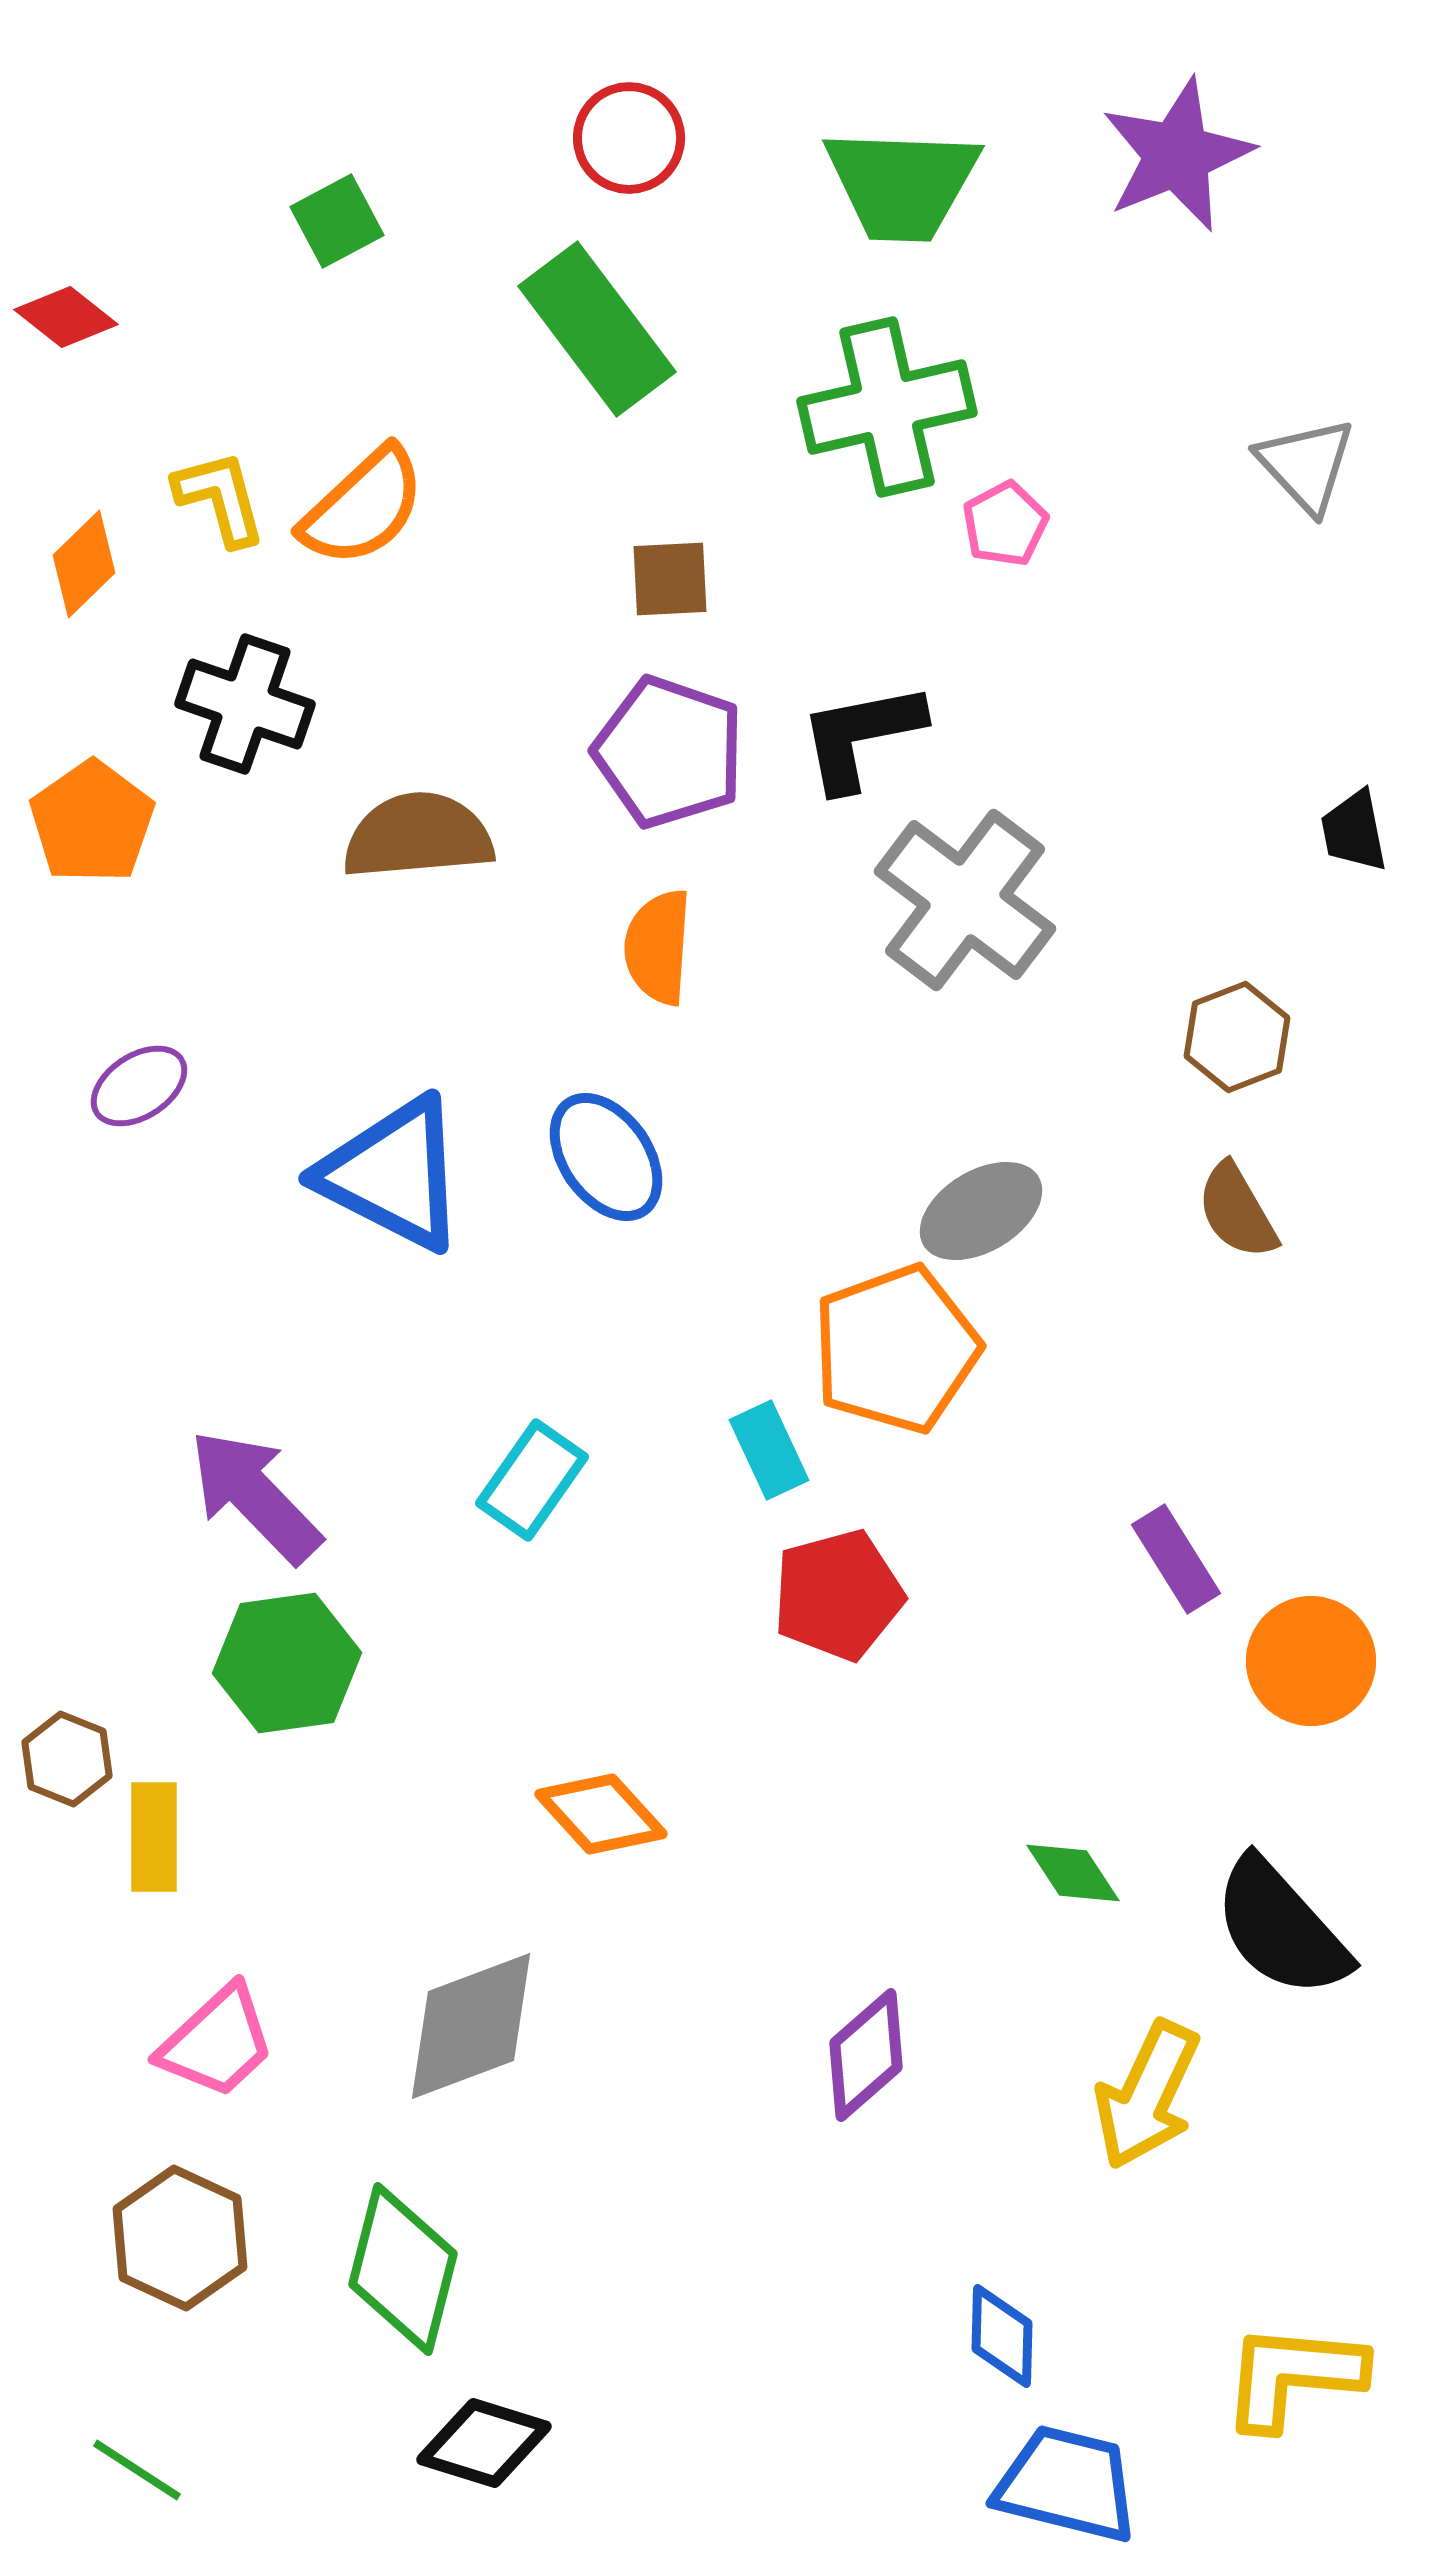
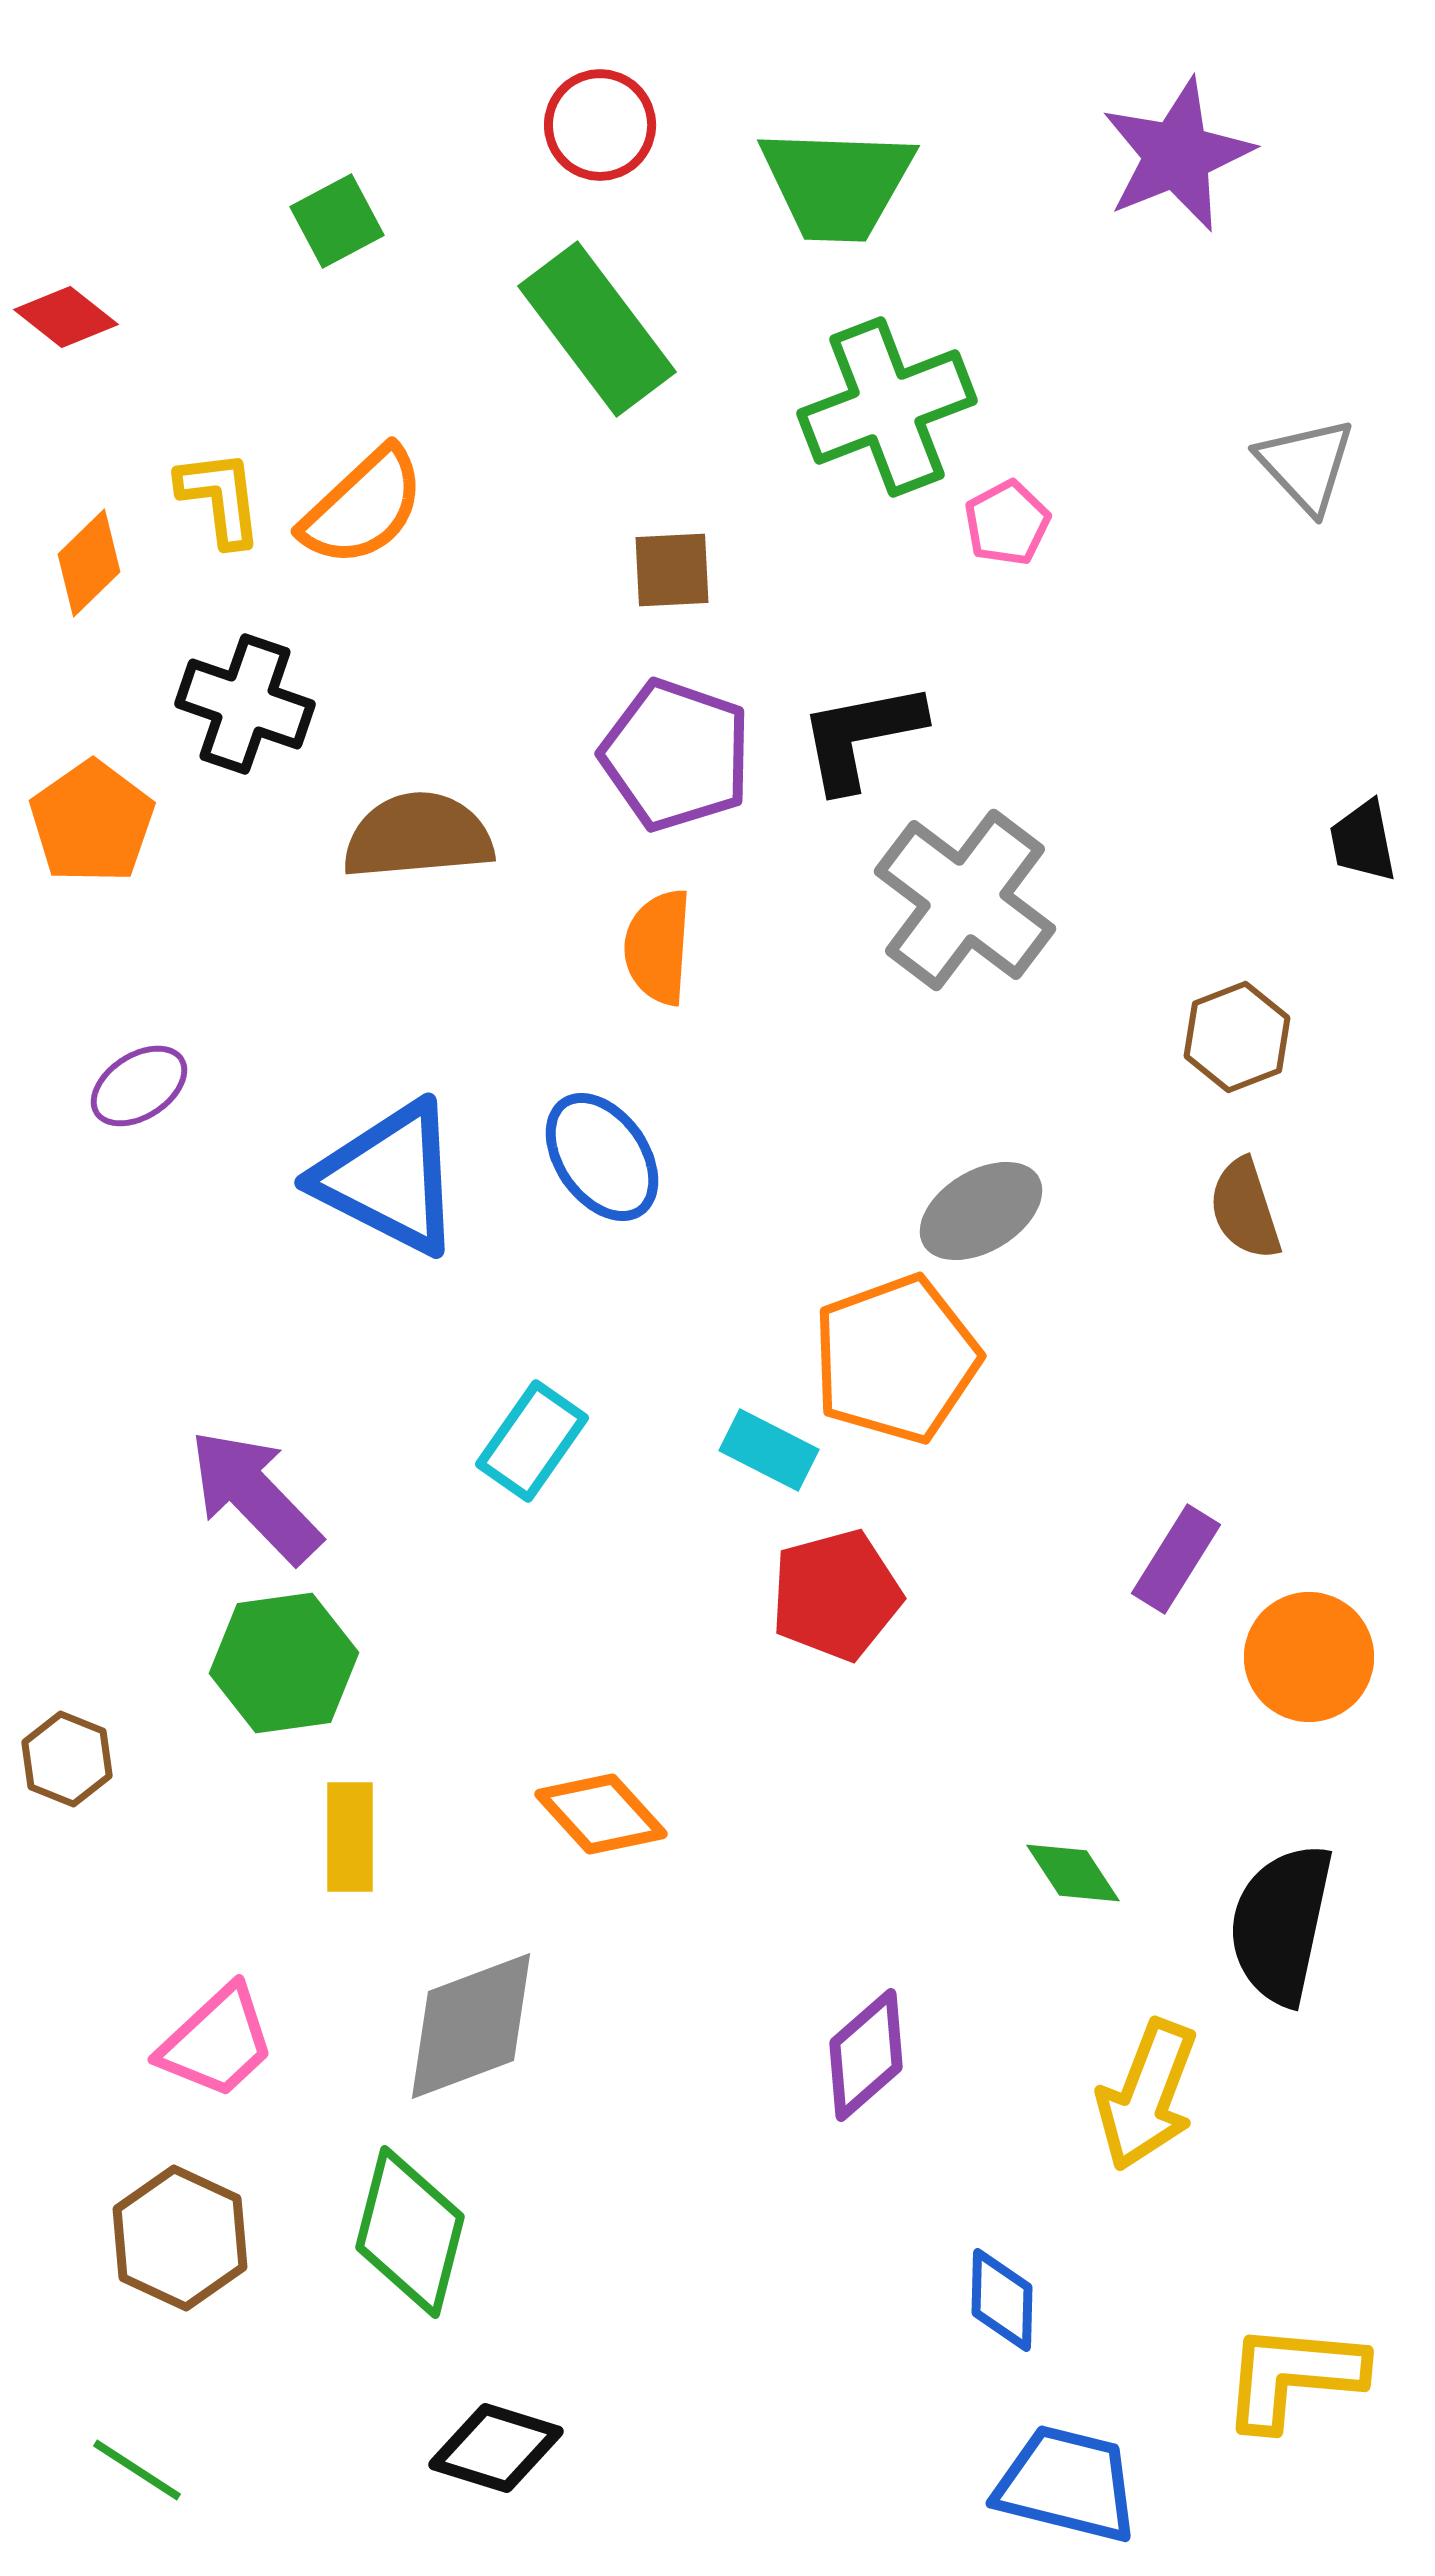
red circle at (629, 138): moved 29 px left, 13 px up
green trapezoid at (902, 184): moved 65 px left
green cross at (887, 407): rotated 8 degrees counterclockwise
yellow L-shape at (220, 498): rotated 8 degrees clockwise
pink pentagon at (1005, 524): moved 2 px right, 1 px up
orange diamond at (84, 564): moved 5 px right, 1 px up
brown square at (670, 579): moved 2 px right, 9 px up
purple pentagon at (669, 752): moved 7 px right, 3 px down
black trapezoid at (1354, 831): moved 9 px right, 10 px down
blue ellipse at (606, 1157): moved 4 px left
blue triangle at (393, 1174): moved 4 px left, 4 px down
brown semicircle at (1237, 1211): moved 8 px right, 2 px up; rotated 12 degrees clockwise
orange pentagon at (896, 1349): moved 10 px down
cyan rectangle at (769, 1450): rotated 38 degrees counterclockwise
cyan rectangle at (532, 1480): moved 39 px up
purple rectangle at (1176, 1559): rotated 64 degrees clockwise
red pentagon at (838, 1595): moved 2 px left
orange circle at (1311, 1661): moved 2 px left, 4 px up
green hexagon at (287, 1663): moved 3 px left
yellow rectangle at (154, 1837): moved 196 px right
black semicircle at (1281, 1928): moved 4 px up; rotated 54 degrees clockwise
yellow arrow at (1147, 2095): rotated 4 degrees counterclockwise
green diamond at (403, 2269): moved 7 px right, 37 px up
blue diamond at (1002, 2336): moved 36 px up
black diamond at (484, 2443): moved 12 px right, 5 px down
